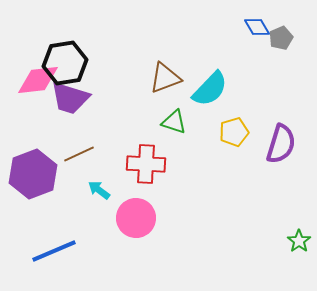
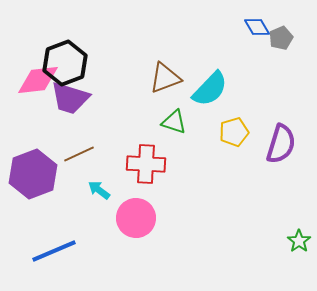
black hexagon: rotated 12 degrees counterclockwise
